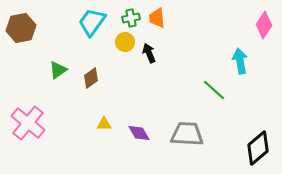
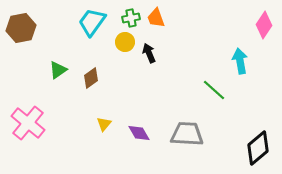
orange trapezoid: moved 1 px left; rotated 15 degrees counterclockwise
yellow triangle: rotated 49 degrees counterclockwise
